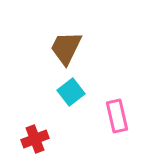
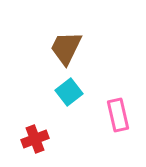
cyan square: moved 2 px left
pink rectangle: moved 1 px right, 1 px up
